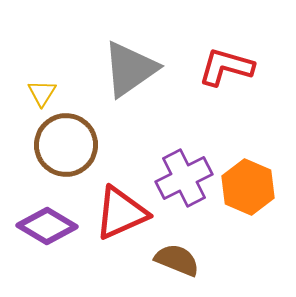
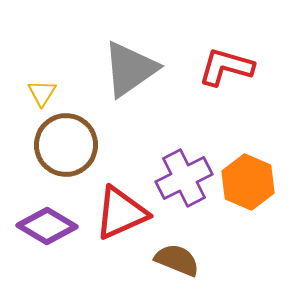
orange hexagon: moved 5 px up
